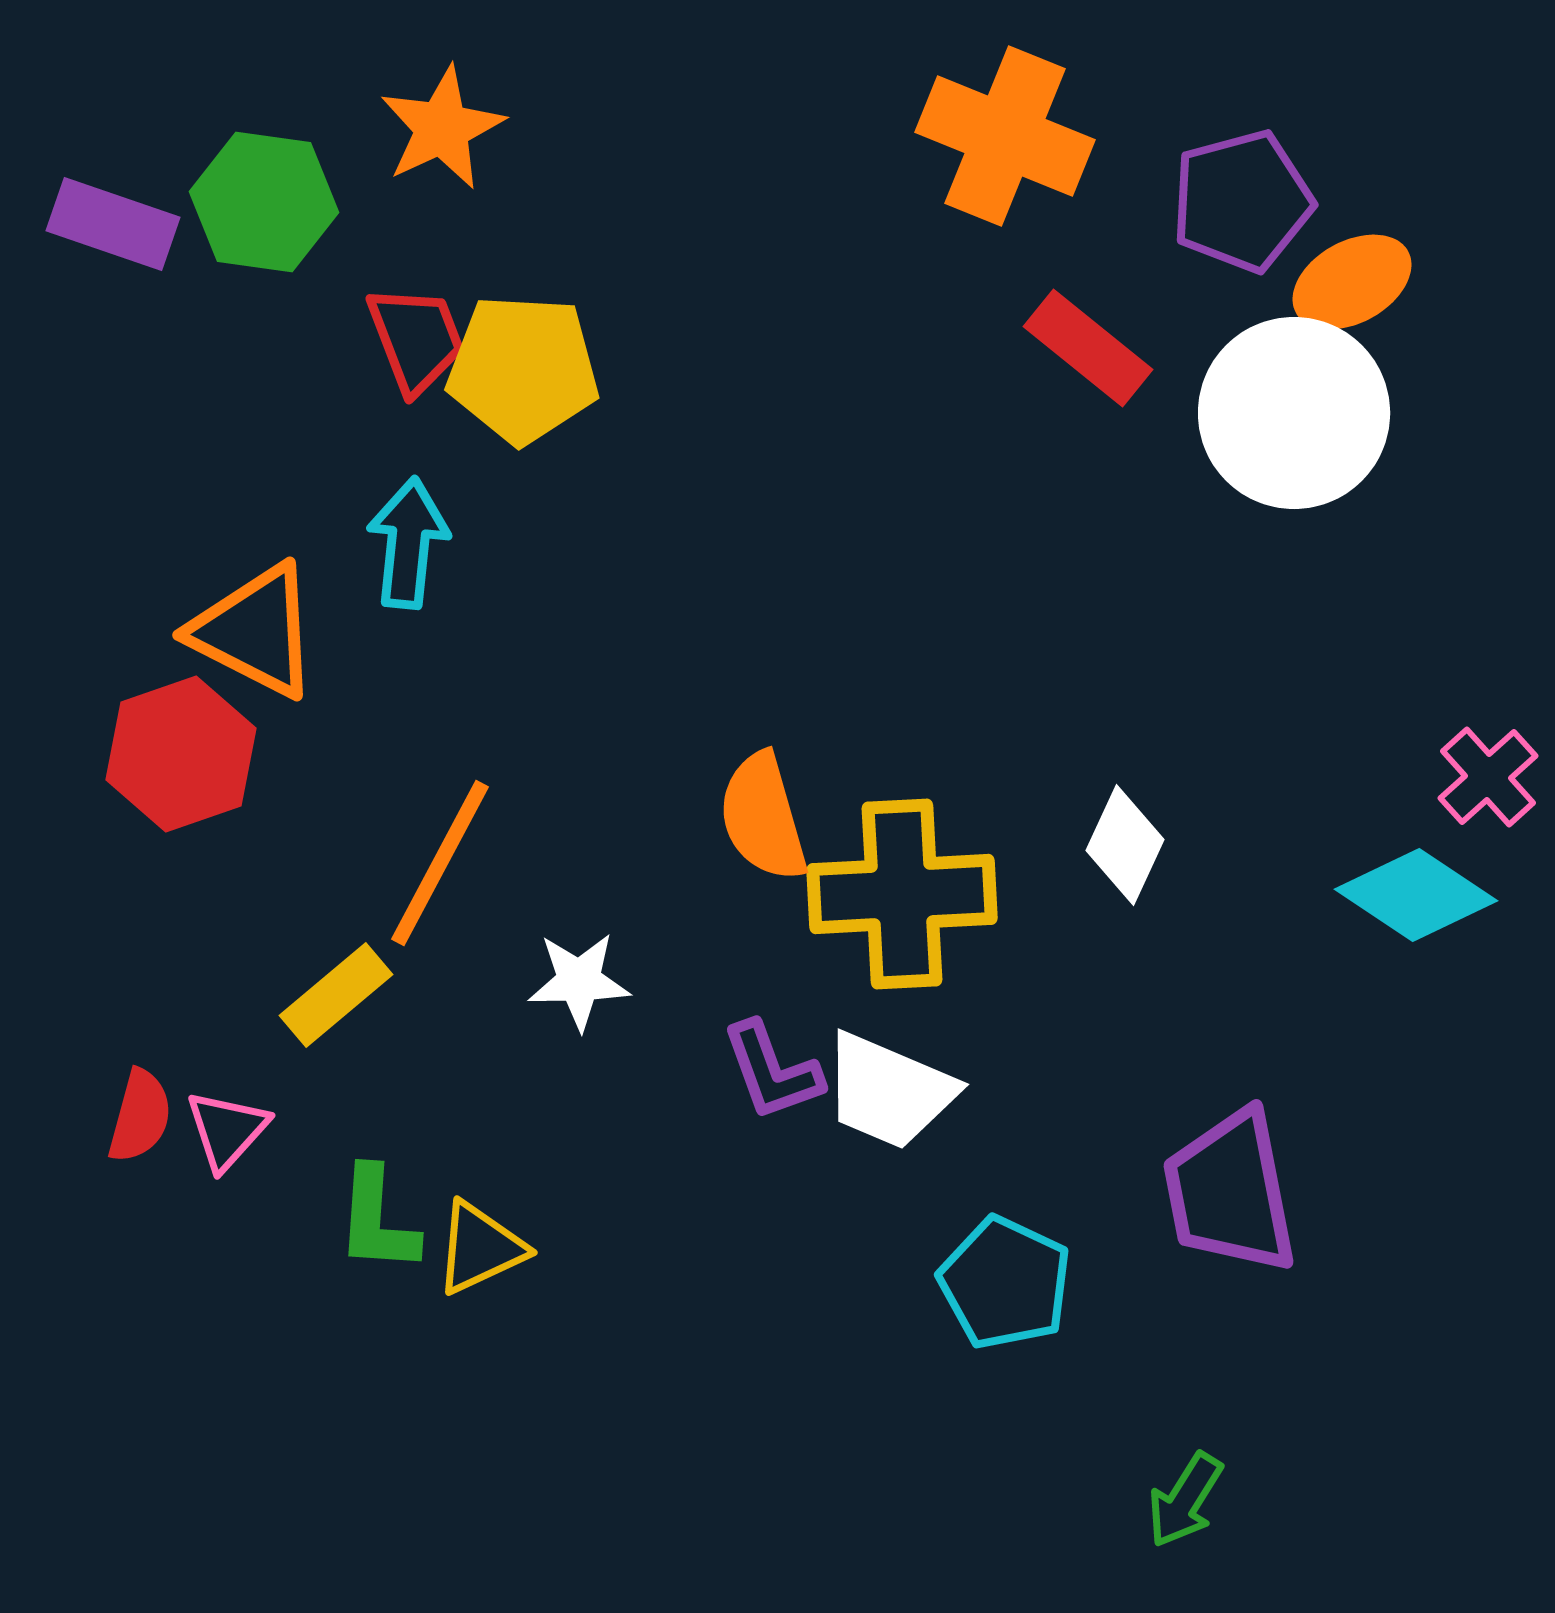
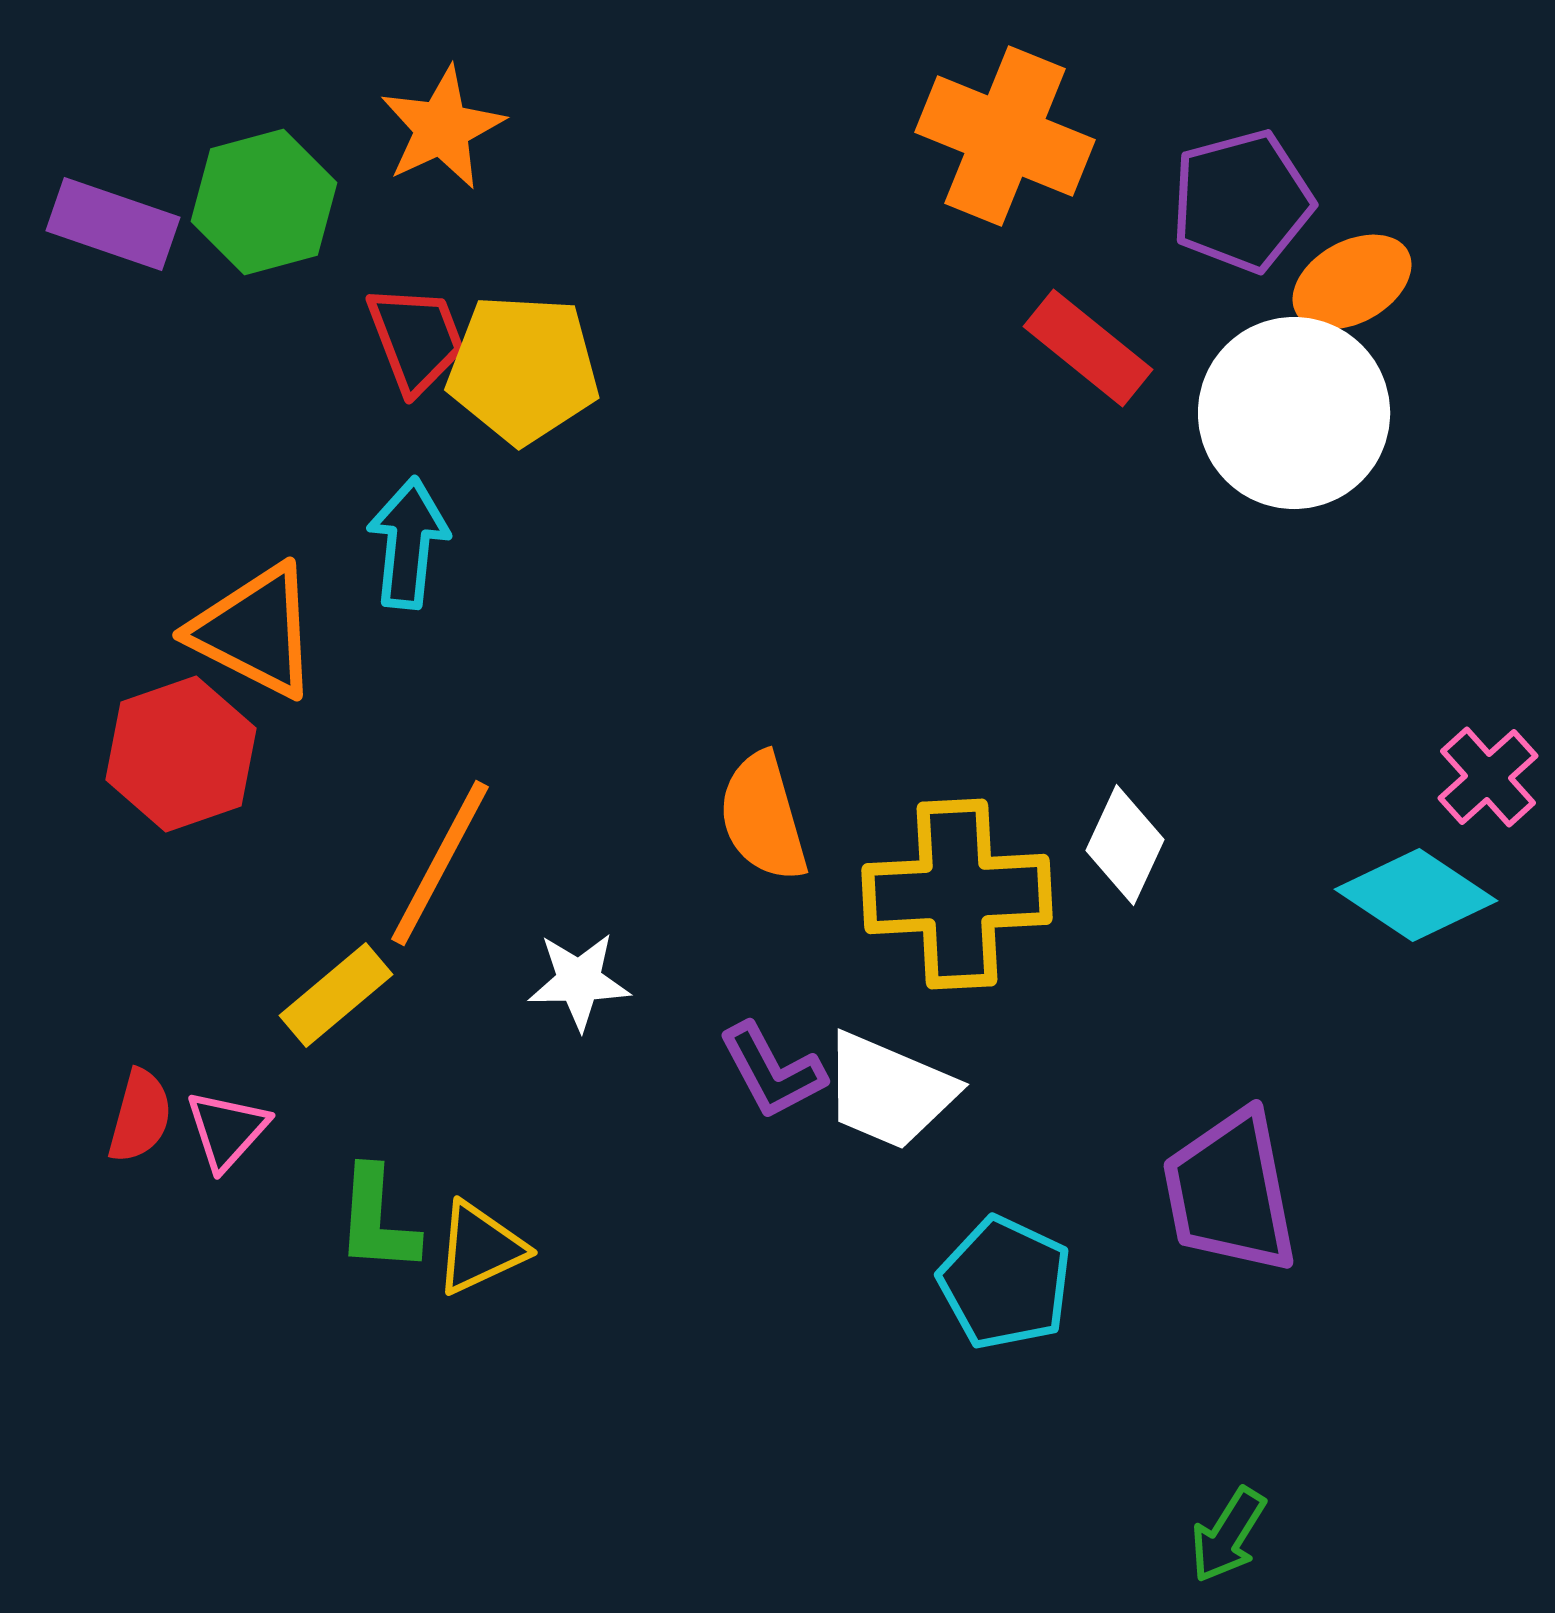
green hexagon: rotated 23 degrees counterclockwise
yellow cross: moved 55 px right
purple L-shape: rotated 8 degrees counterclockwise
green arrow: moved 43 px right, 35 px down
